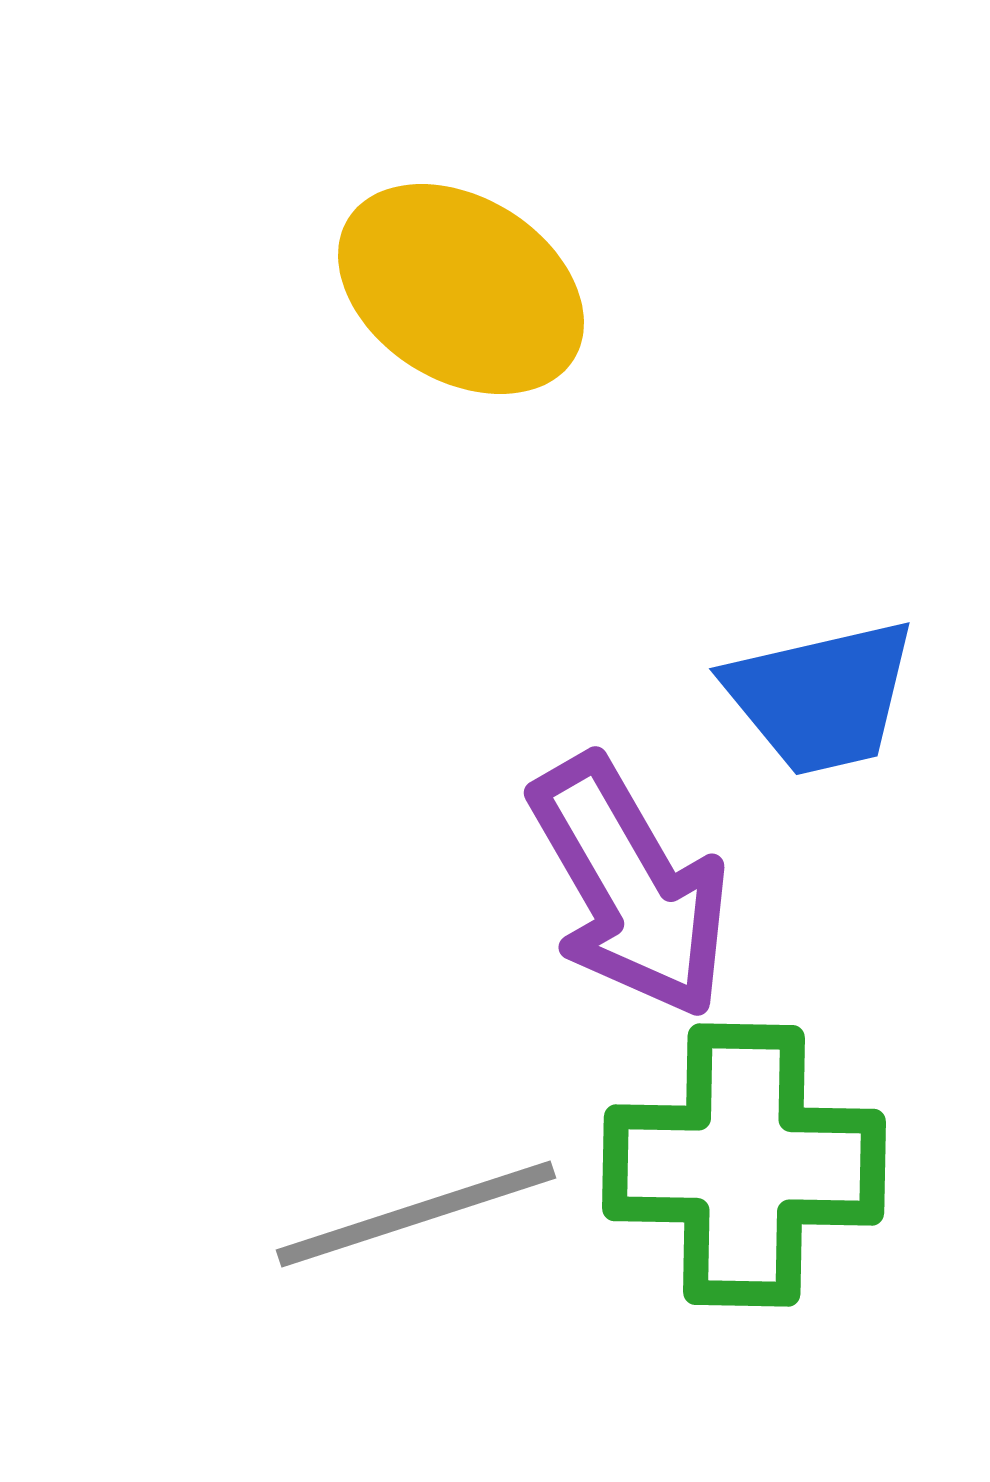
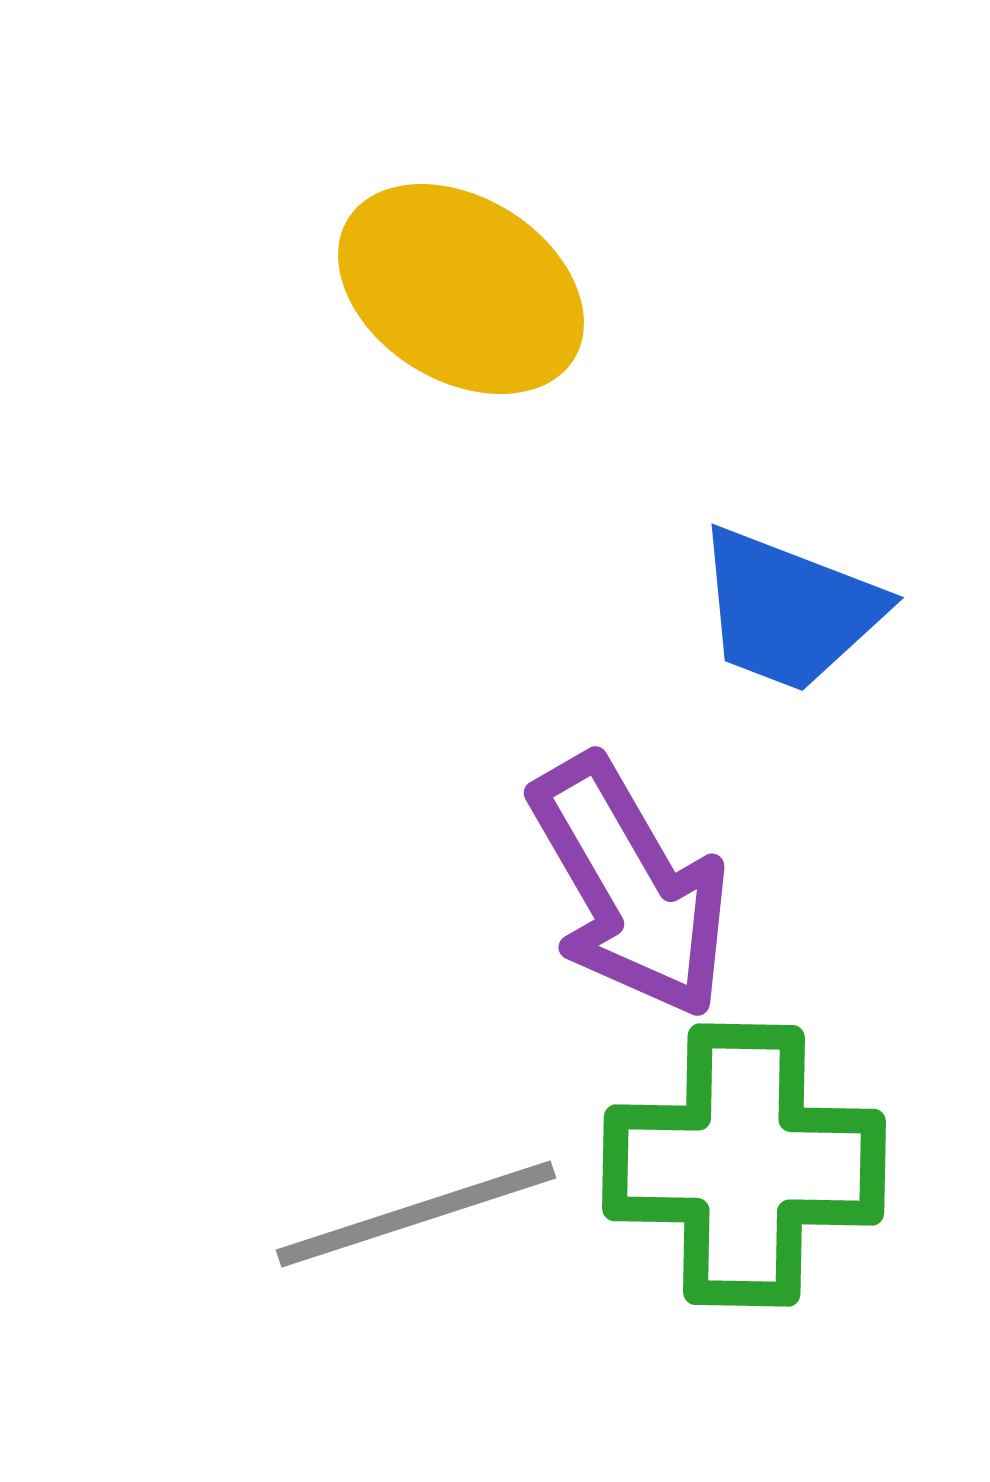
blue trapezoid: moved 32 px left, 87 px up; rotated 34 degrees clockwise
